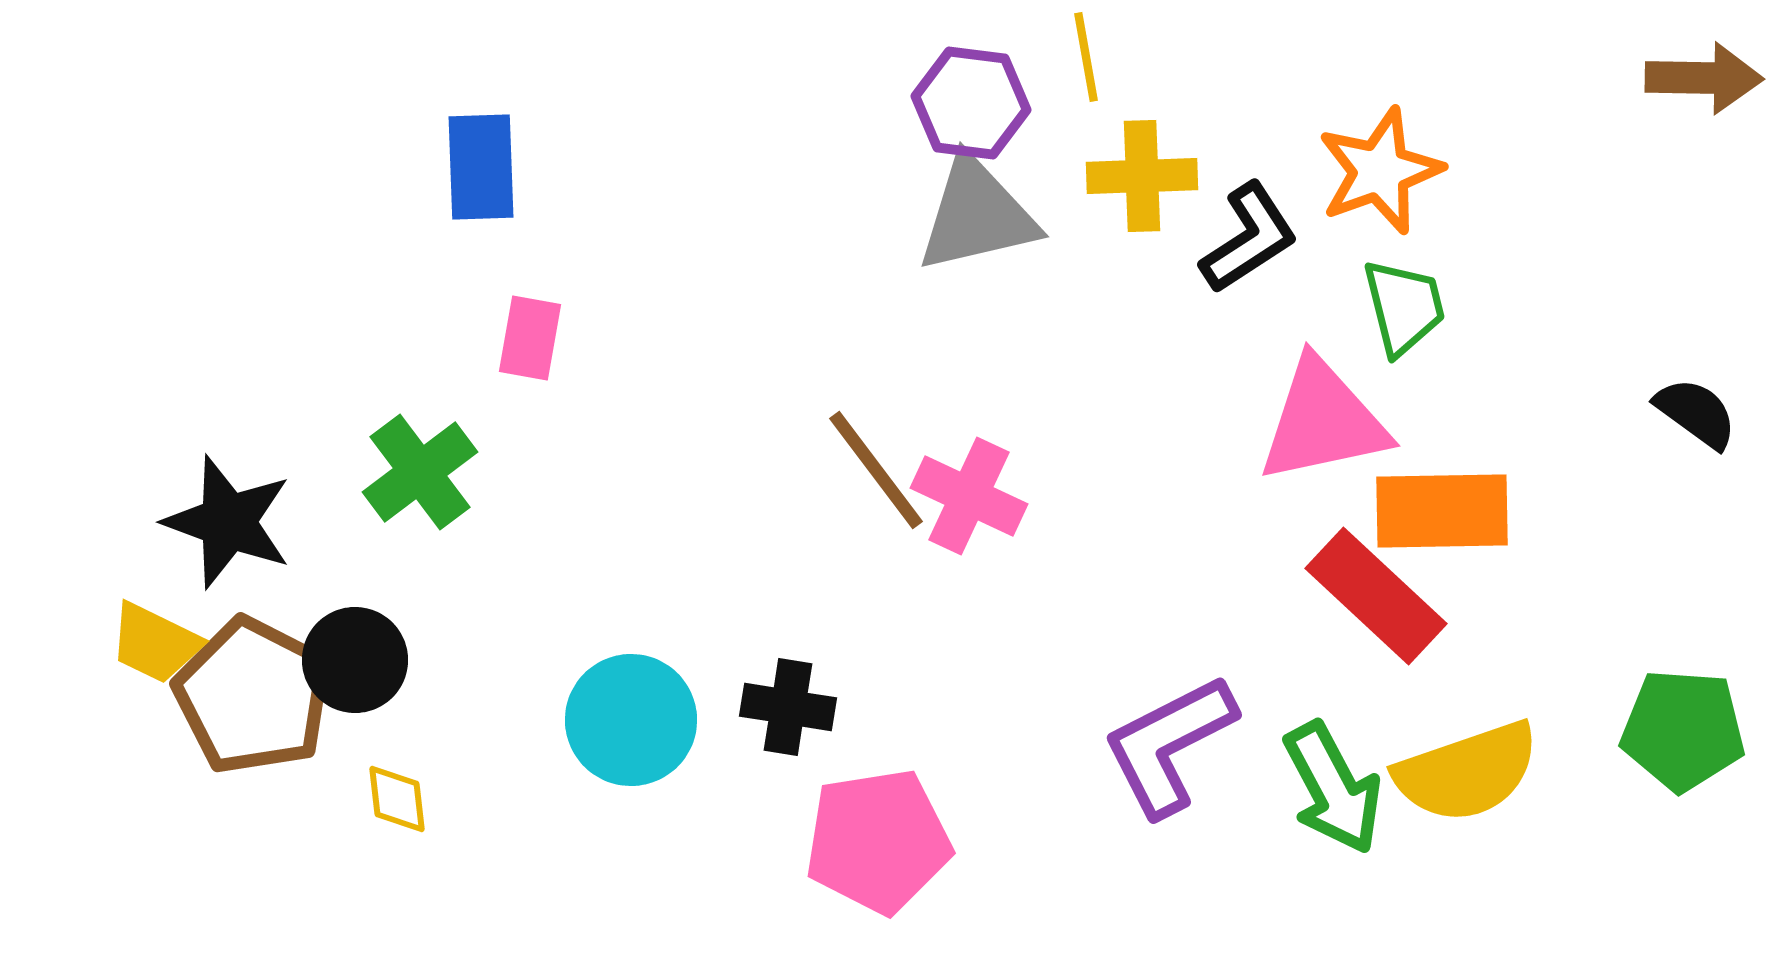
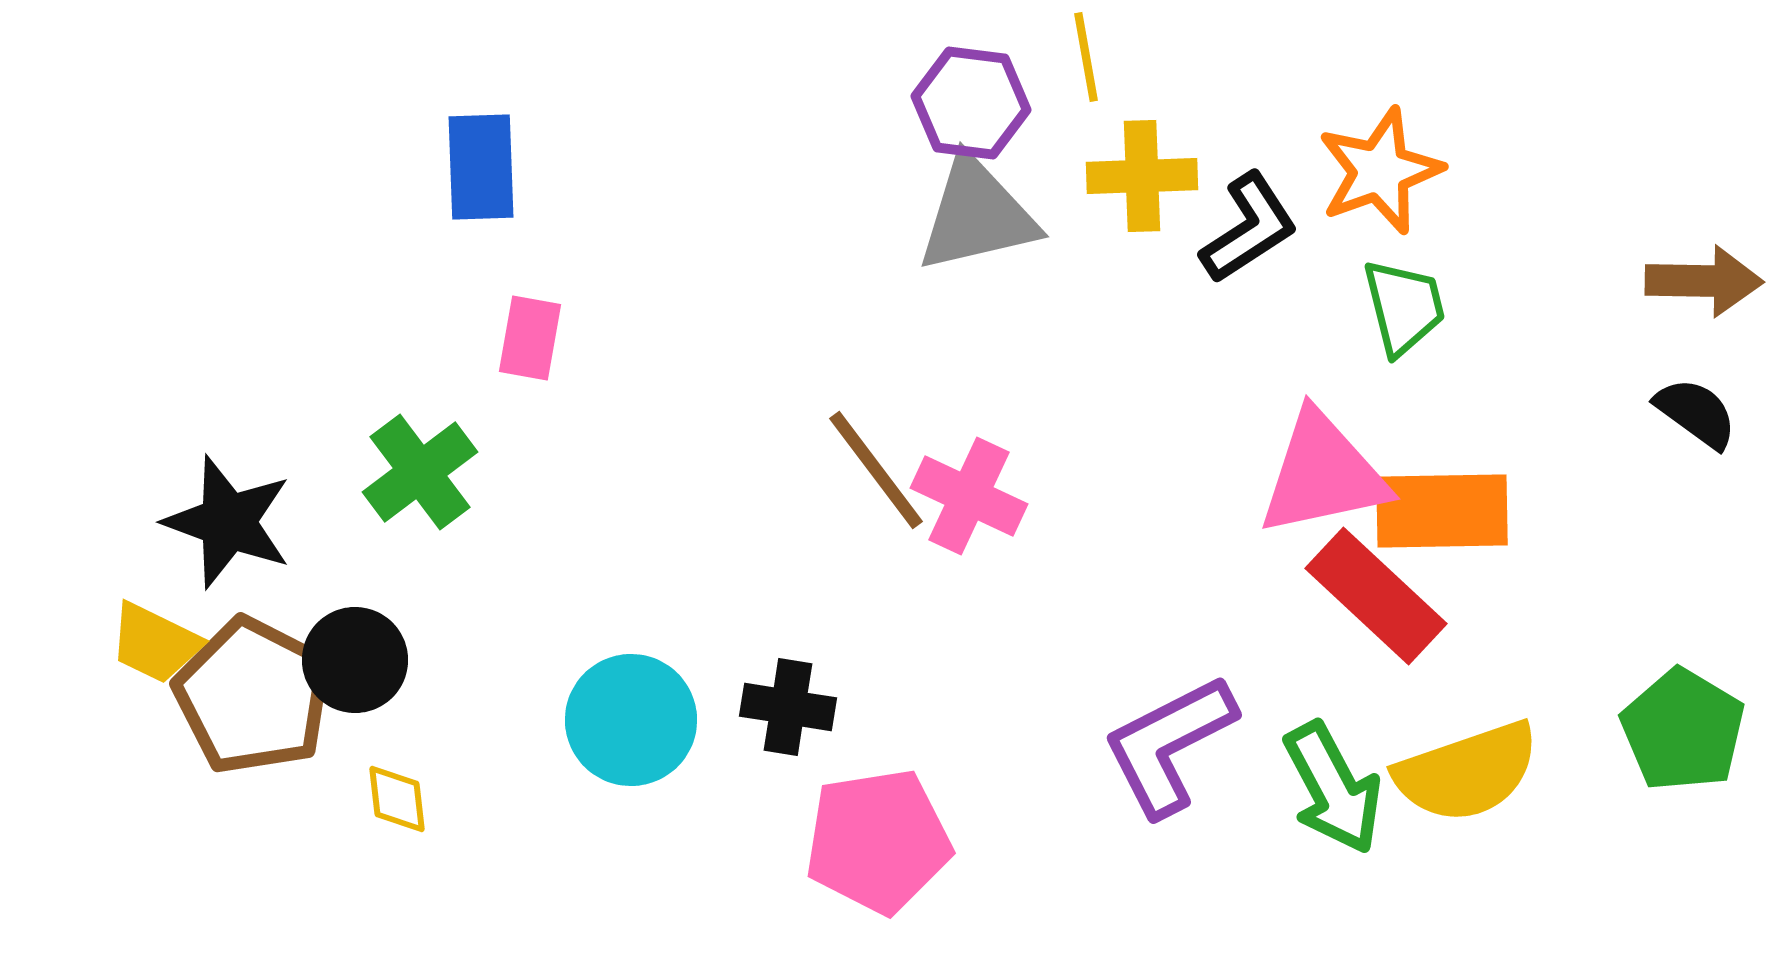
brown arrow: moved 203 px down
black L-shape: moved 10 px up
pink triangle: moved 53 px down
green pentagon: rotated 27 degrees clockwise
